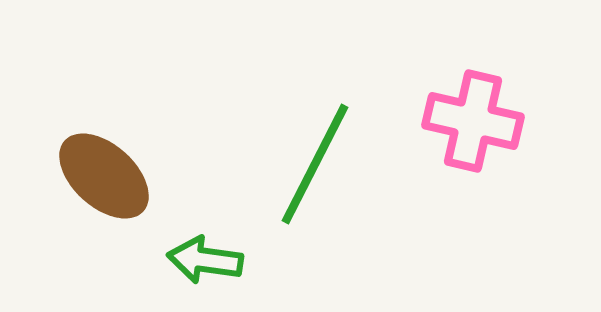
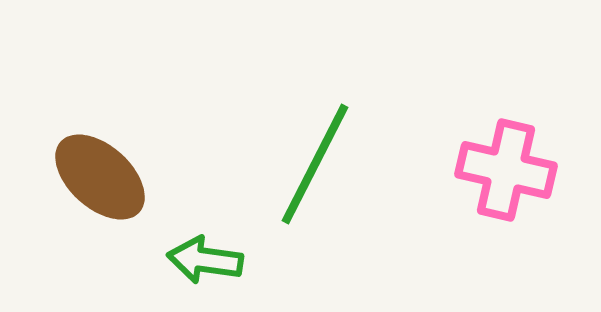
pink cross: moved 33 px right, 49 px down
brown ellipse: moved 4 px left, 1 px down
